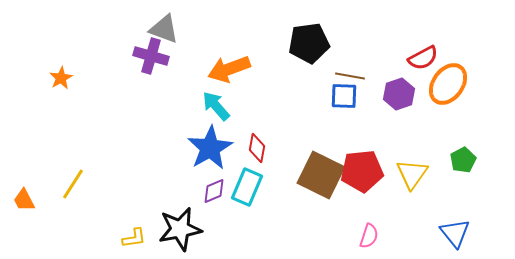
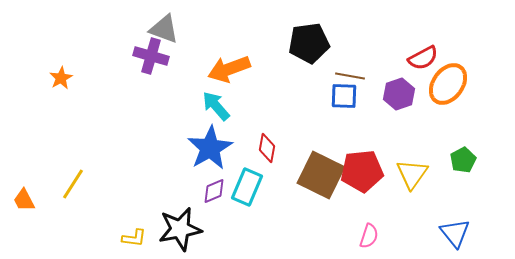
red diamond: moved 10 px right
yellow L-shape: rotated 15 degrees clockwise
